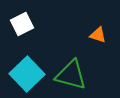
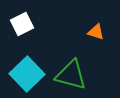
orange triangle: moved 2 px left, 3 px up
